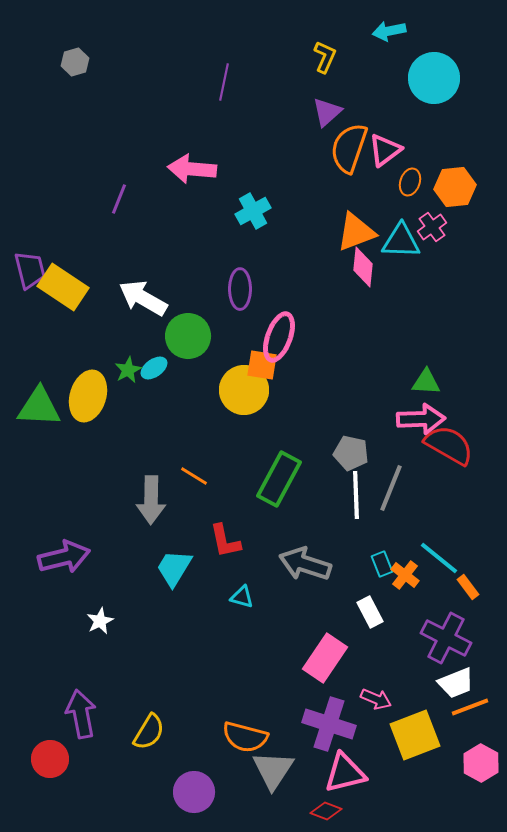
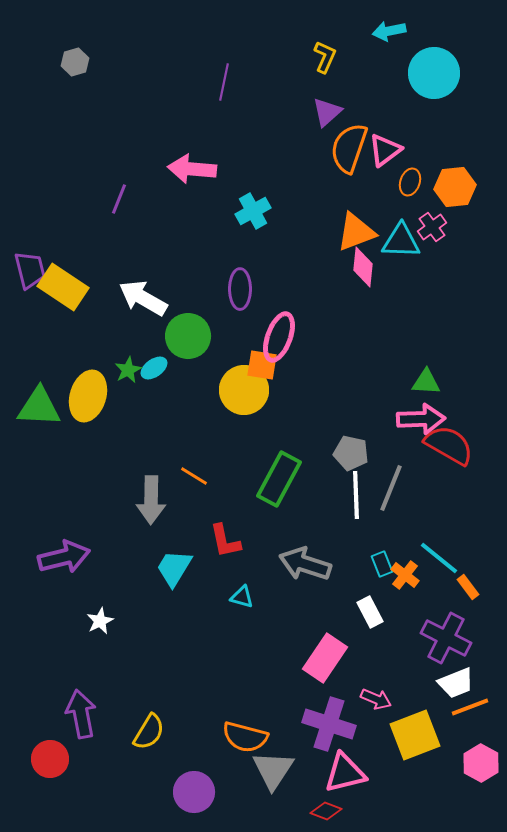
cyan circle at (434, 78): moved 5 px up
